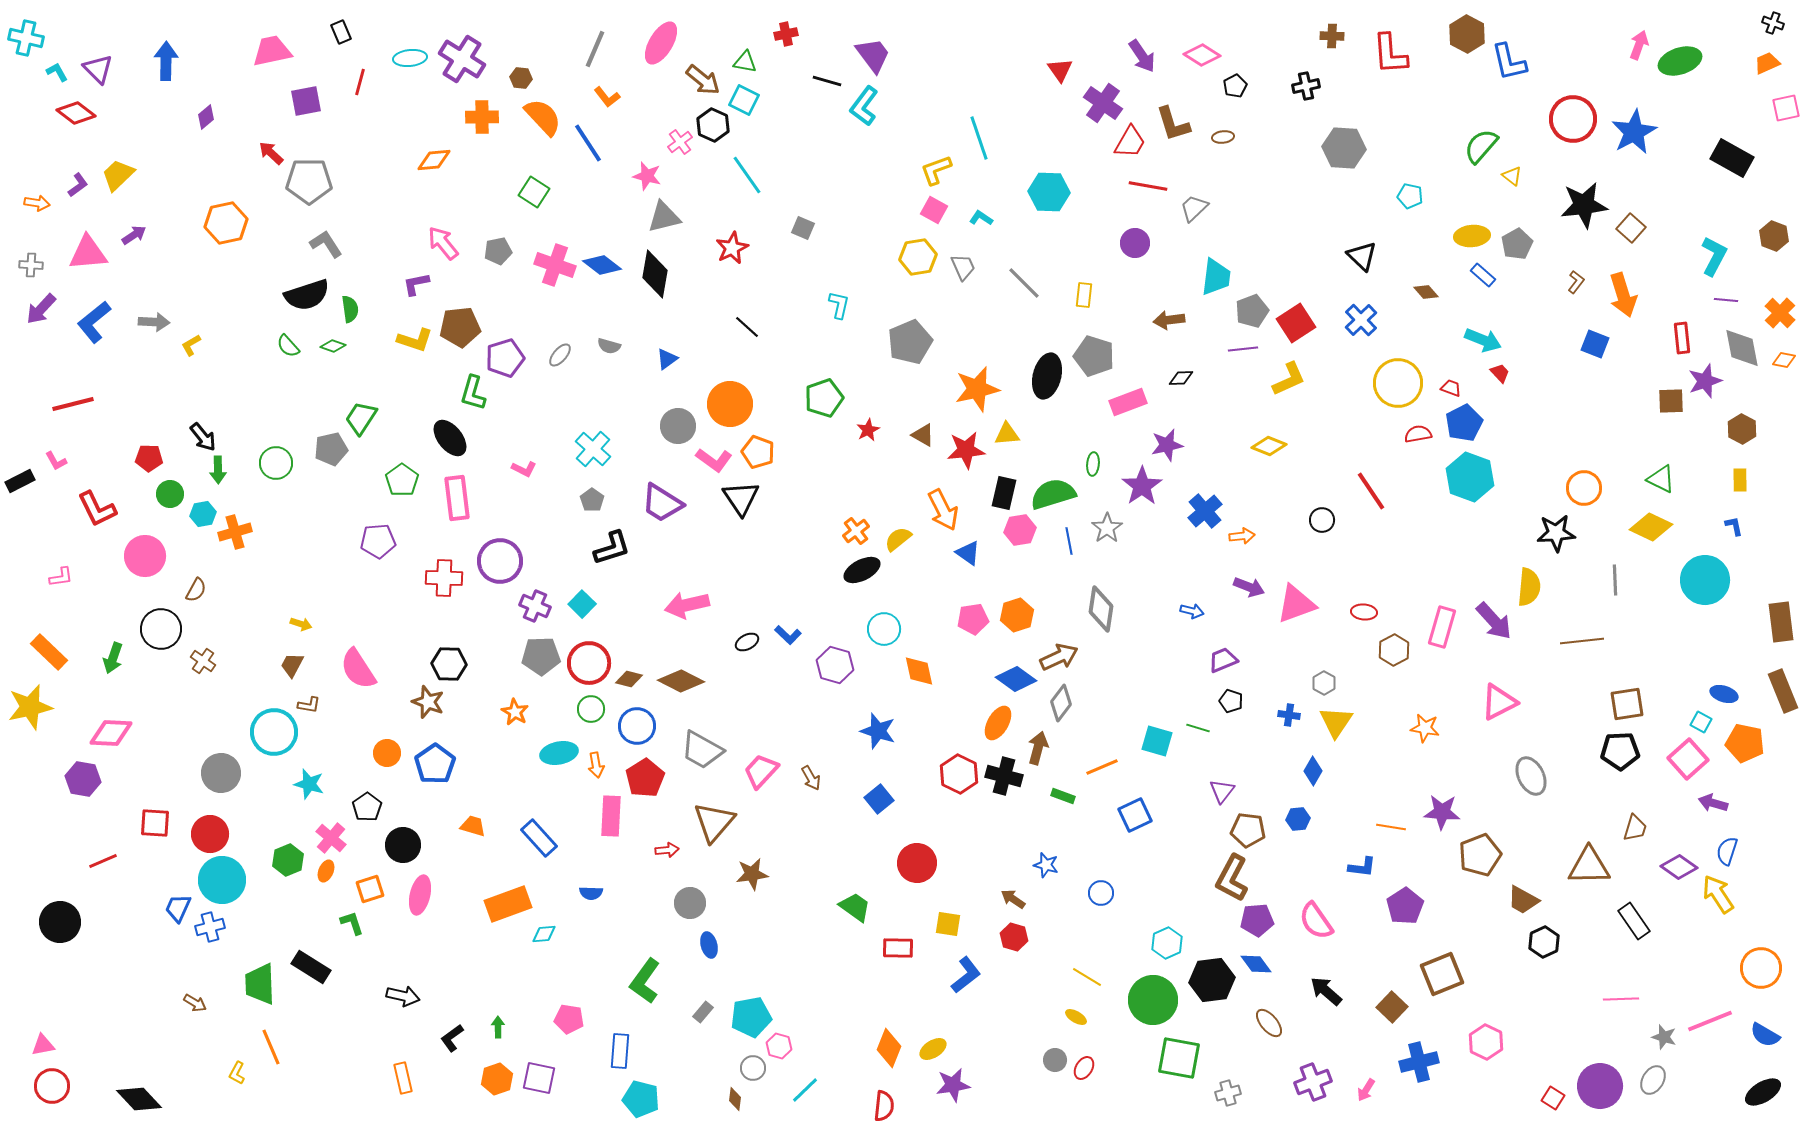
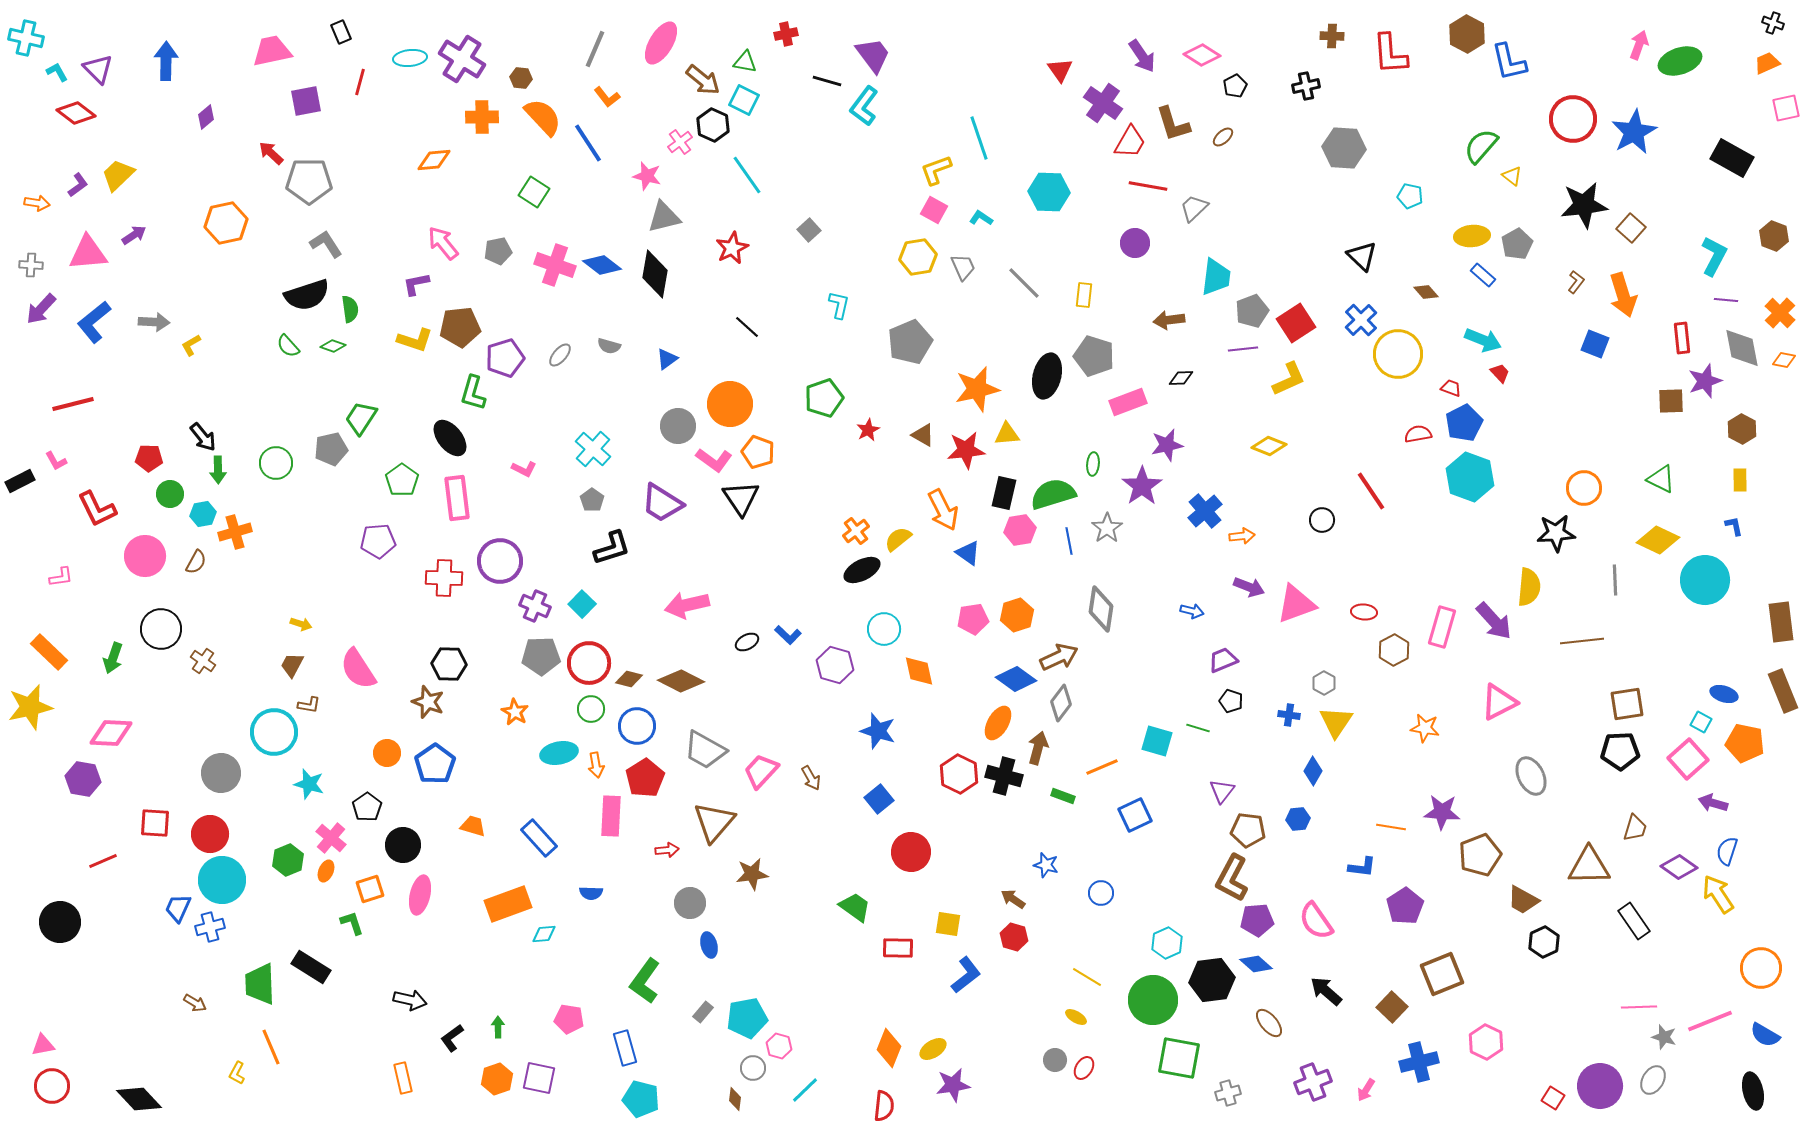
brown ellipse at (1223, 137): rotated 35 degrees counterclockwise
gray square at (803, 228): moved 6 px right, 2 px down; rotated 25 degrees clockwise
yellow circle at (1398, 383): moved 29 px up
yellow diamond at (1651, 527): moved 7 px right, 13 px down
brown semicircle at (196, 590): moved 28 px up
gray trapezoid at (702, 750): moved 3 px right
red circle at (917, 863): moved 6 px left, 11 px up
blue diamond at (1256, 964): rotated 12 degrees counterclockwise
black arrow at (403, 996): moved 7 px right, 4 px down
pink line at (1621, 999): moved 18 px right, 8 px down
cyan pentagon at (751, 1017): moved 4 px left, 1 px down
blue rectangle at (620, 1051): moved 5 px right, 3 px up; rotated 20 degrees counterclockwise
black ellipse at (1763, 1092): moved 10 px left, 1 px up; rotated 72 degrees counterclockwise
